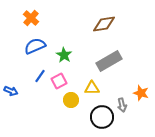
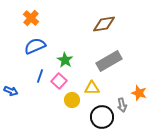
green star: moved 1 px right, 5 px down
blue line: rotated 16 degrees counterclockwise
pink square: rotated 21 degrees counterclockwise
orange star: moved 2 px left
yellow circle: moved 1 px right
